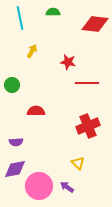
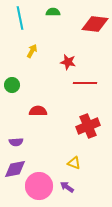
red line: moved 2 px left
red semicircle: moved 2 px right
yellow triangle: moved 4 px left; rotated 24 degrees counterclockwise
